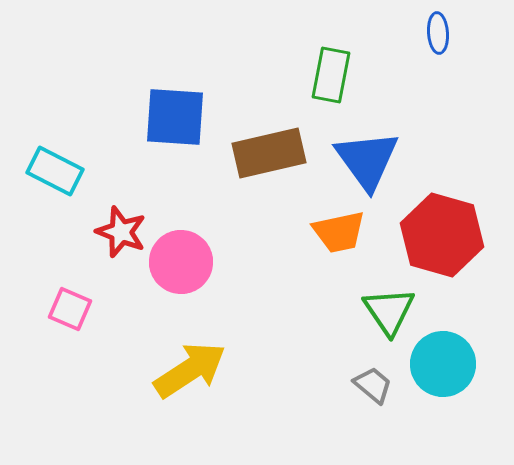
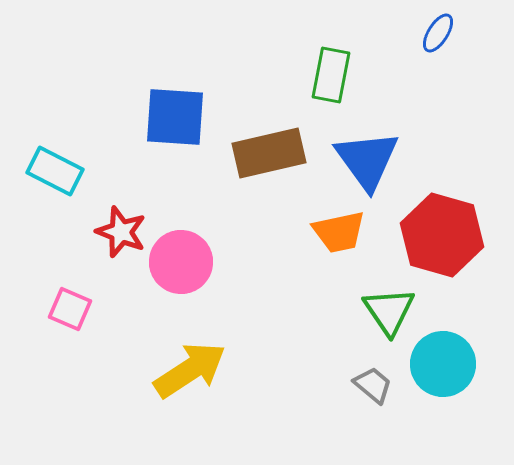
blue ellipse: rotated 36 degrees clockwise
